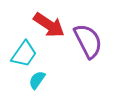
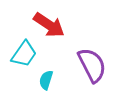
purple semicircle: moved 4 px right, 24 px down
cyan semicircle: moved 9 px right; rotated 18 degrees counterclockwise
